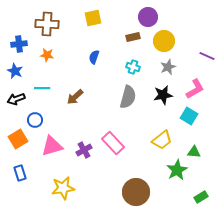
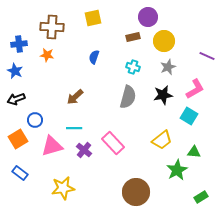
brown cross: moved 5 px right, 3 px down
cyan line: moved 32 px right, 40 px down
purple cross: rotated 21 degrees counterclockwise
blue rectangle: rotated 35 degrees counterclockwise
